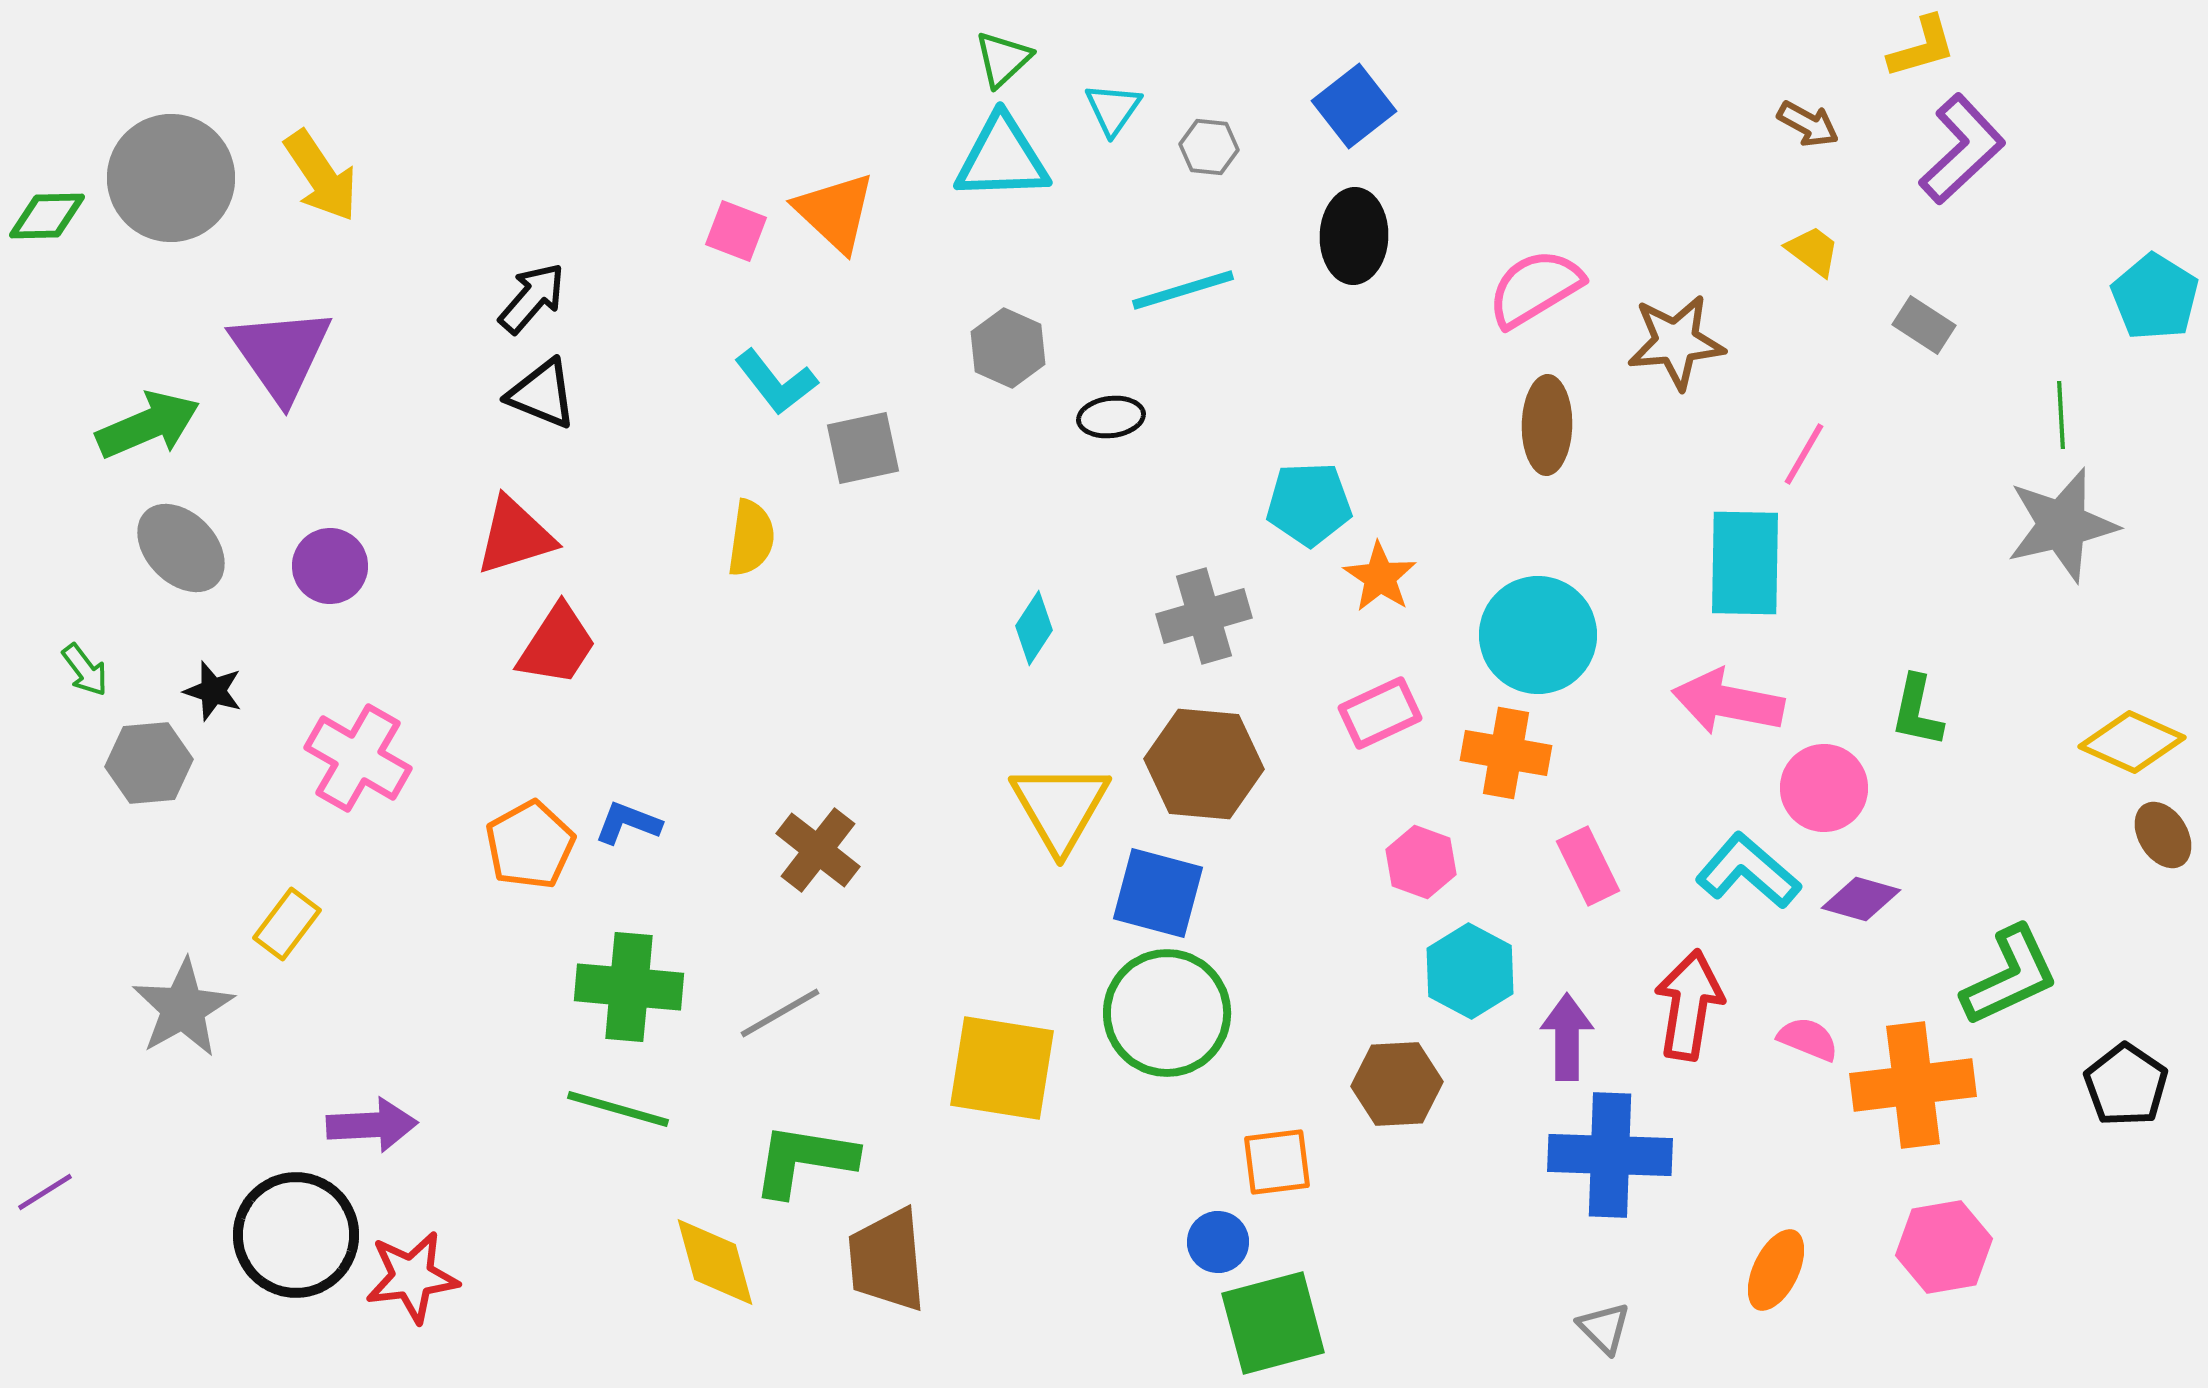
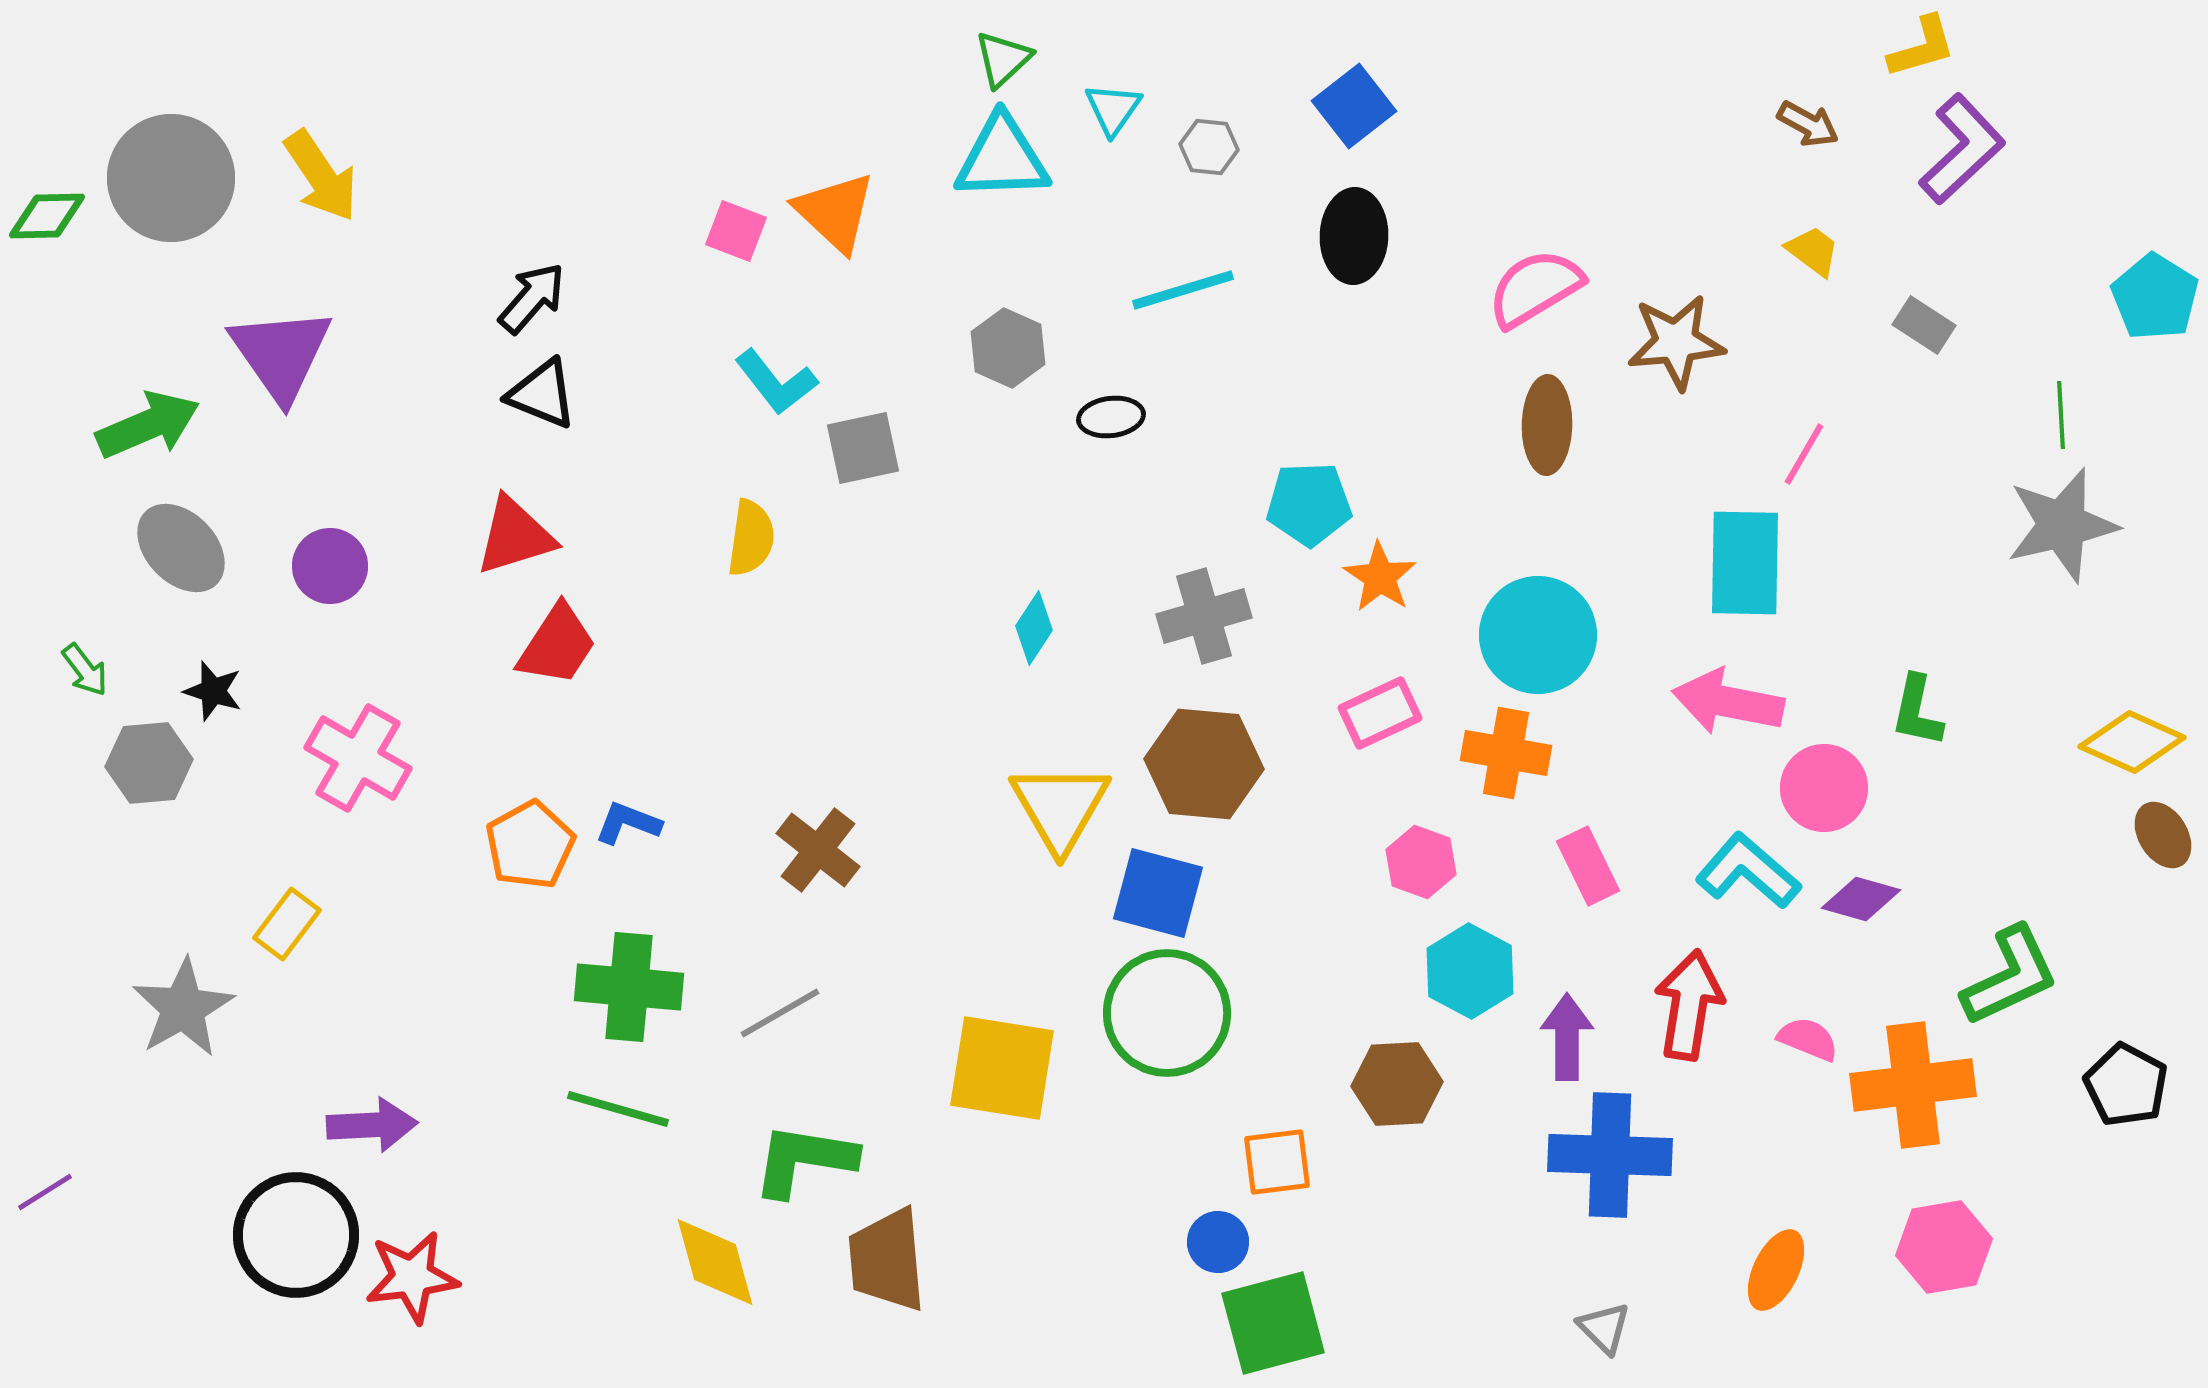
black pentagon at (2126, 1085): rotated 6 degrees counterclockwise
